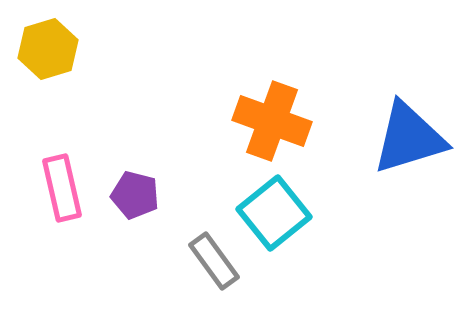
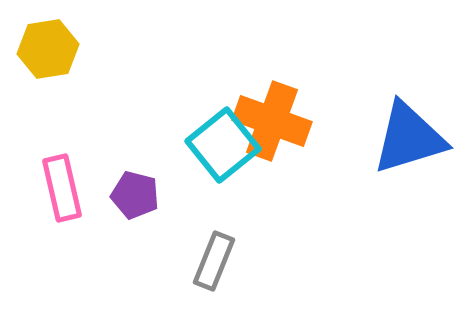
yellow hexagon: rotated 8 degrees clockwise
cyan square: moved 51 px left, 68 px up
gray rectangle: rotated 58 degrees clockwise
